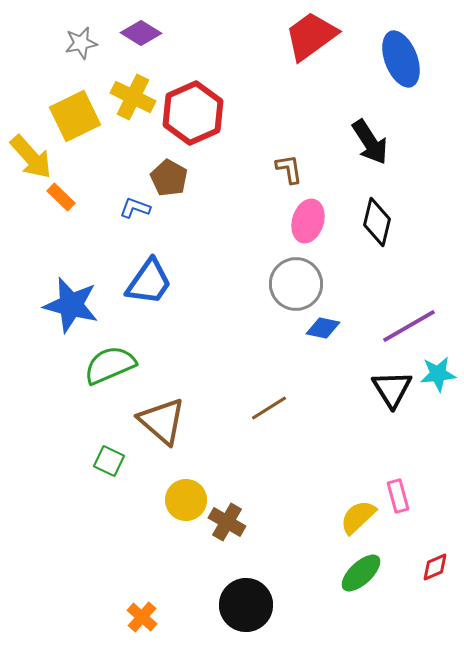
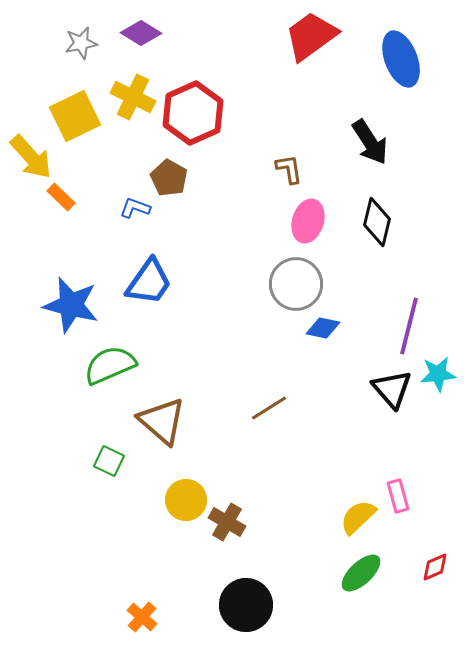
purple line: rotated 46 degrees counterclockwise
black triangle: rotated 9 degrees counterclockwise
